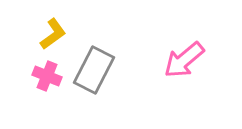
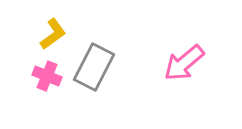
pink arrow: moved 3 px down
gray rectangle: moved 3 px up
